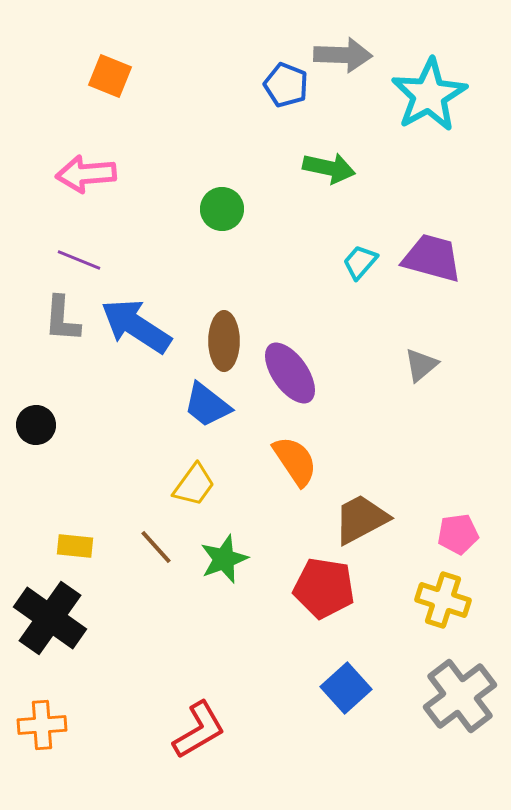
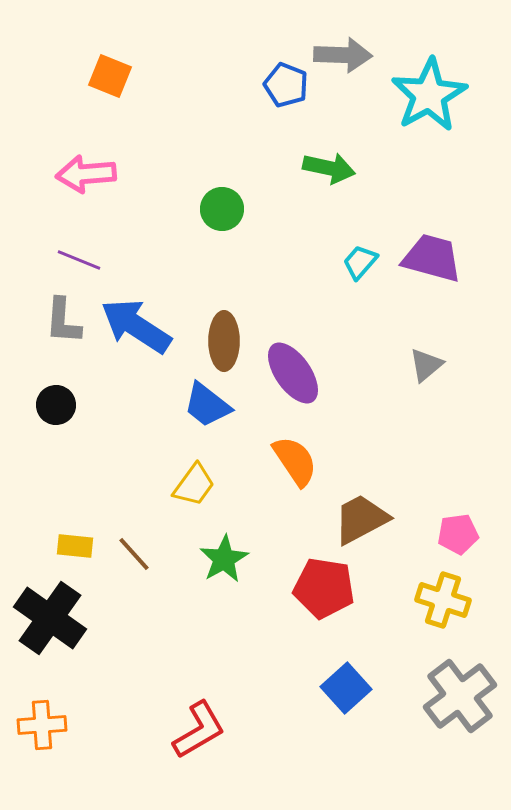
gray L-shape: moved 1 px right, 2 px down
gray triangle: moved 5 px right
purple ellipse: moved 3 px right
black circle: moved 20 px right, 20 px up
brown line: moved 22 px left, 7 px down
green star: rotated 9 degrees counterclockwise
